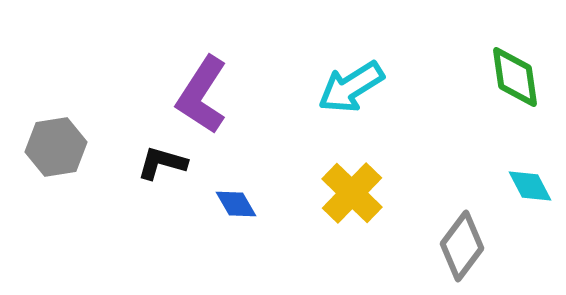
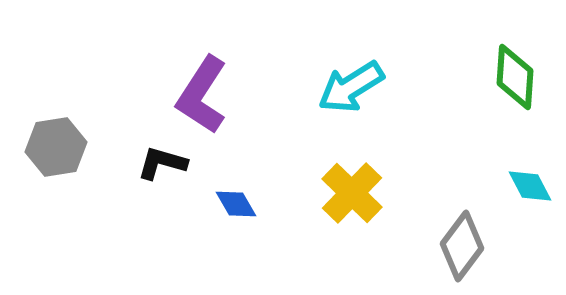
green diamond: rotated 12 degrees clockwise
